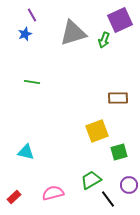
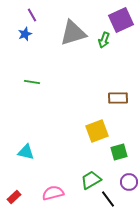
purple square: moved 1 px right
purple circle: moved 3 px up
